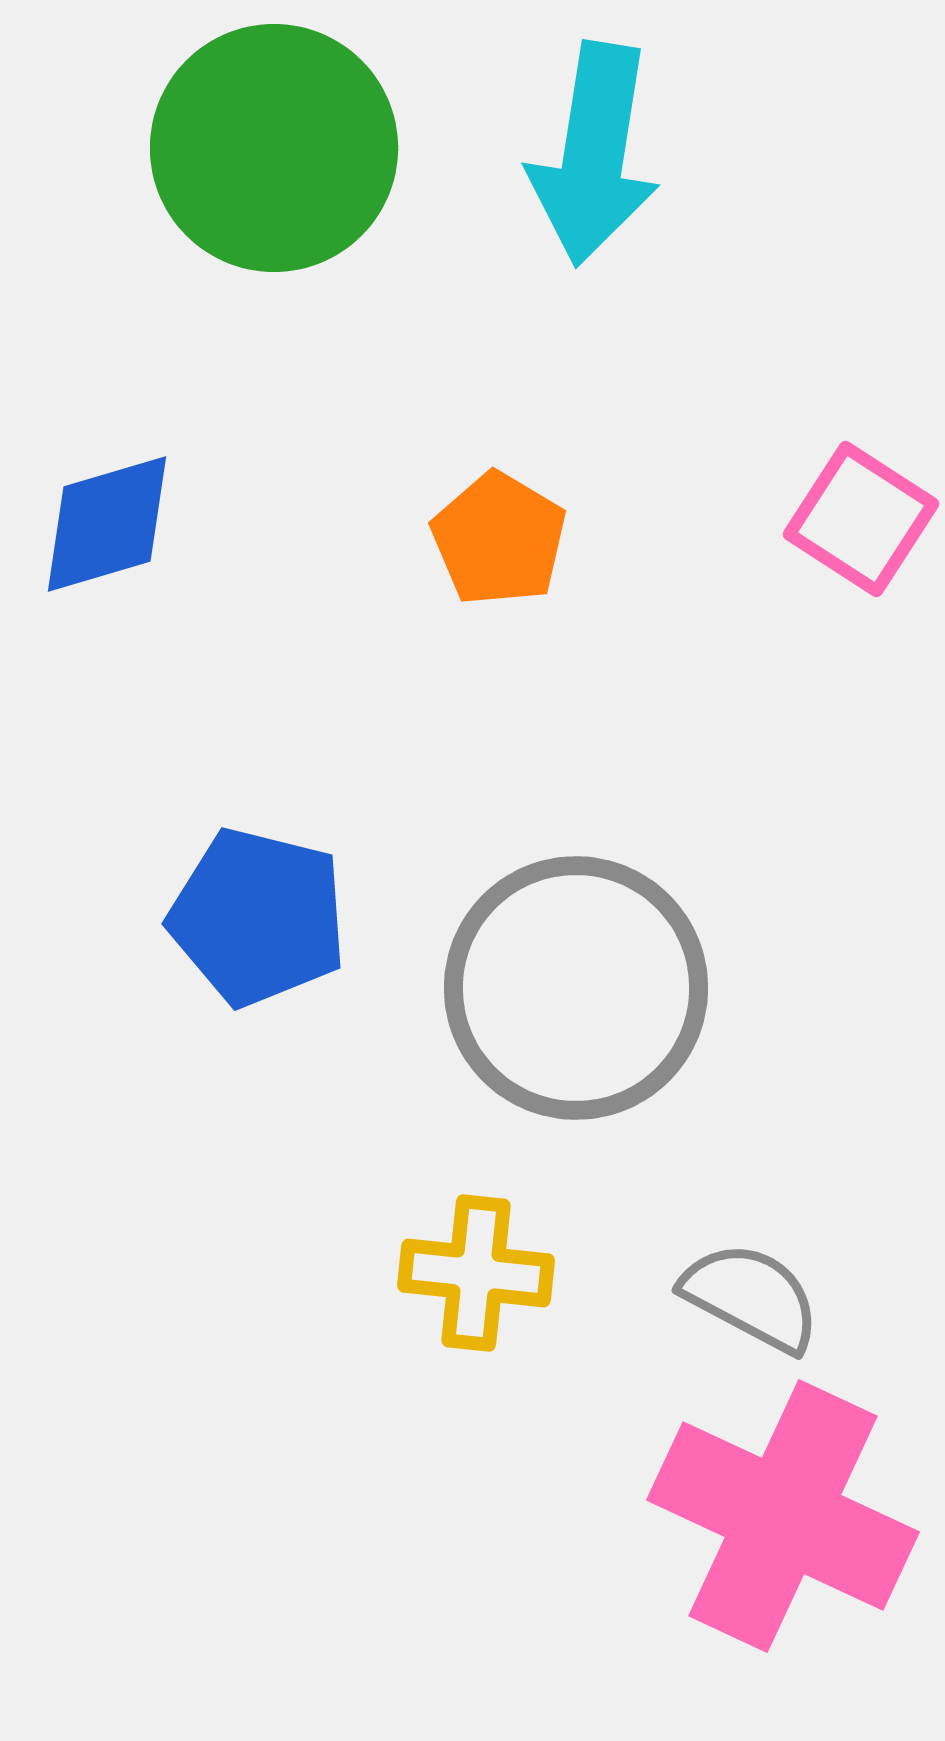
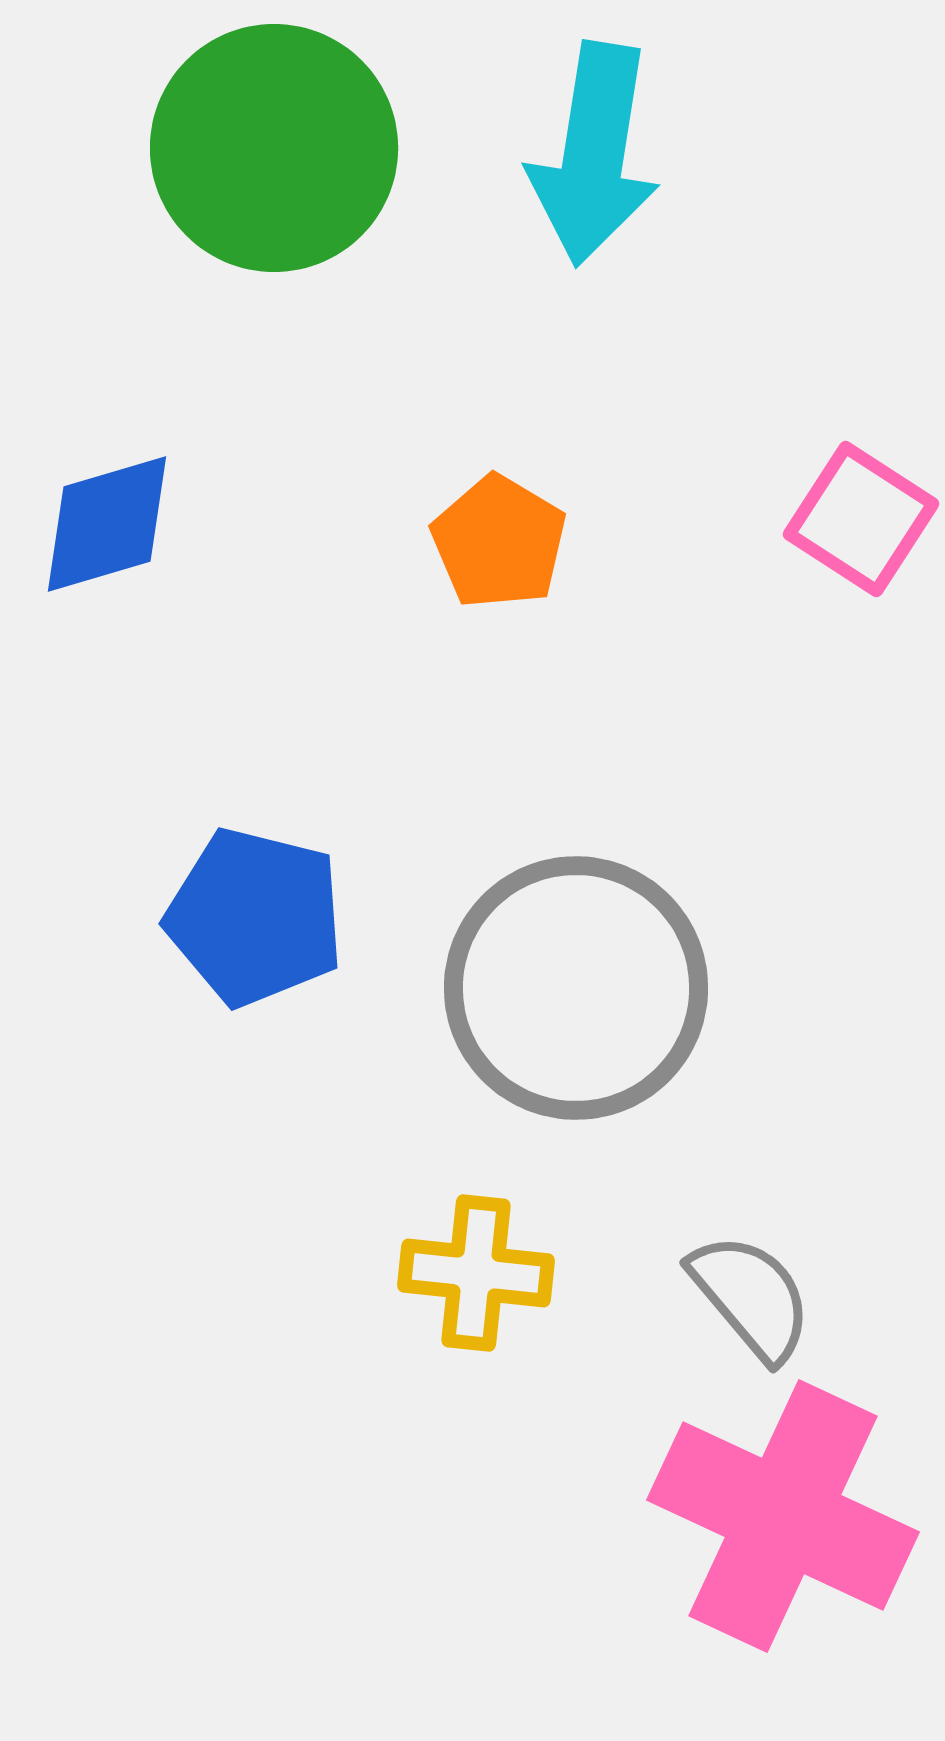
orange pentagon: moved 3 px down
blue pentagon: moved 3 px left
gray semicircle: rotated 22 degrees clockwise
